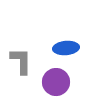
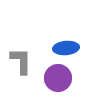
purple circle: moved 2 px right, 4 px up
